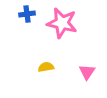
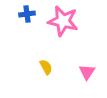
pink star: moved 1 px right, 2 px up
yellow semicircle: rotated 70 degrees clockwise
